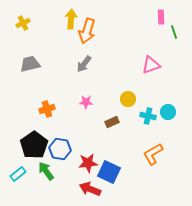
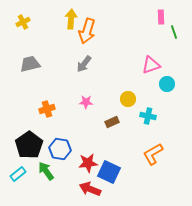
yellow cross: moved 1 px up
cyan circle: moved 1 px left, 28 px up
black pentagon: moved 5 px left
